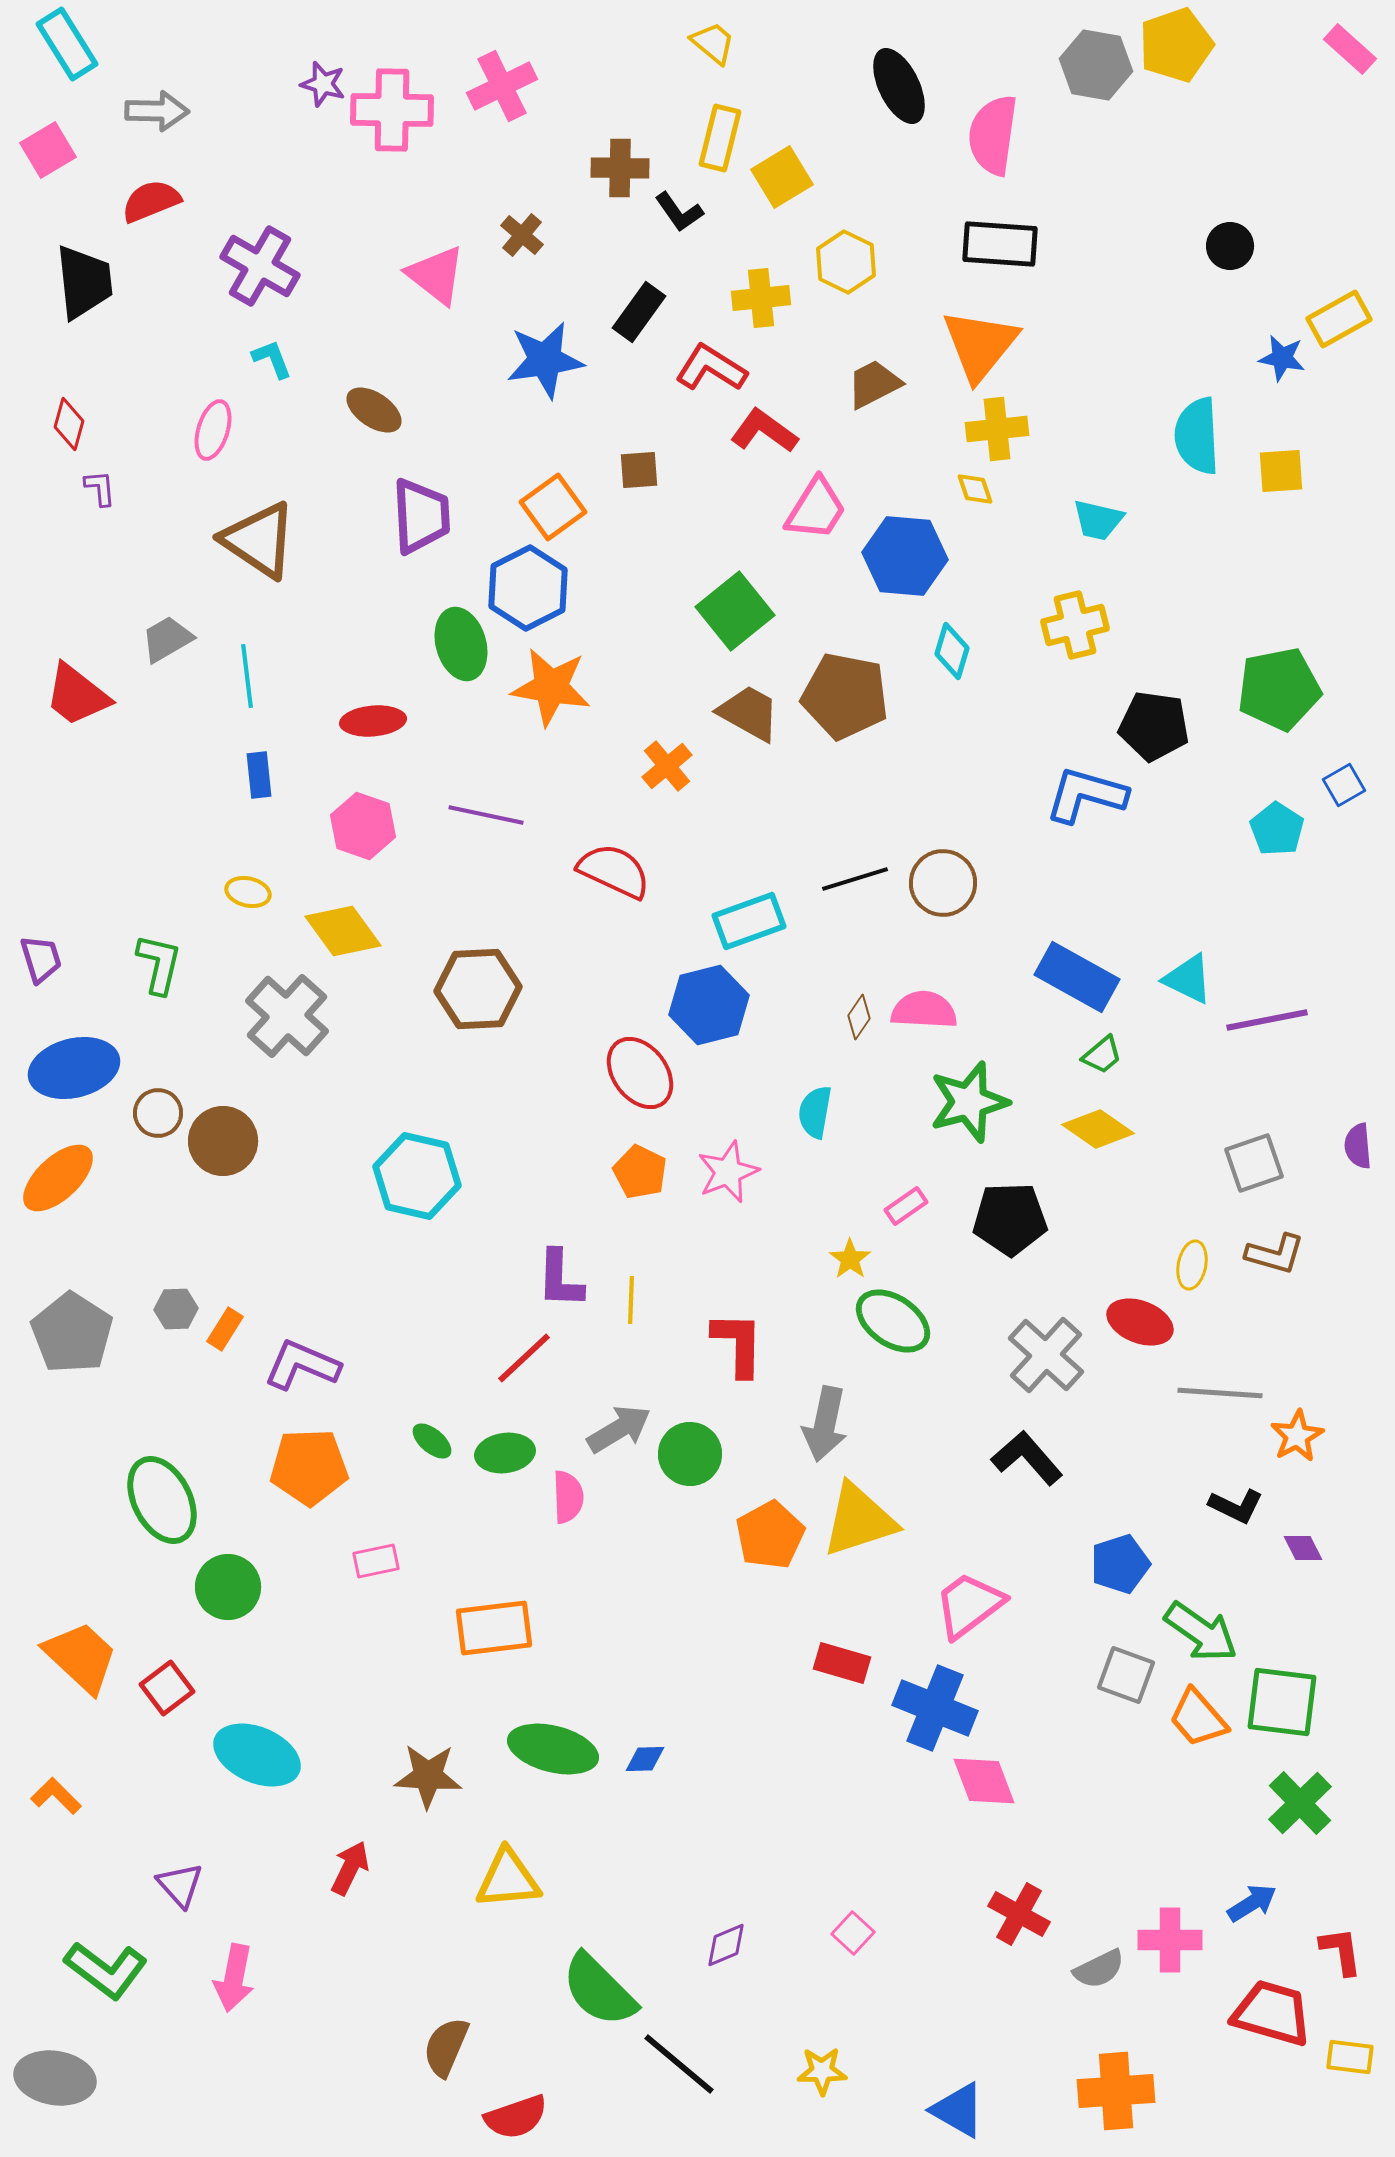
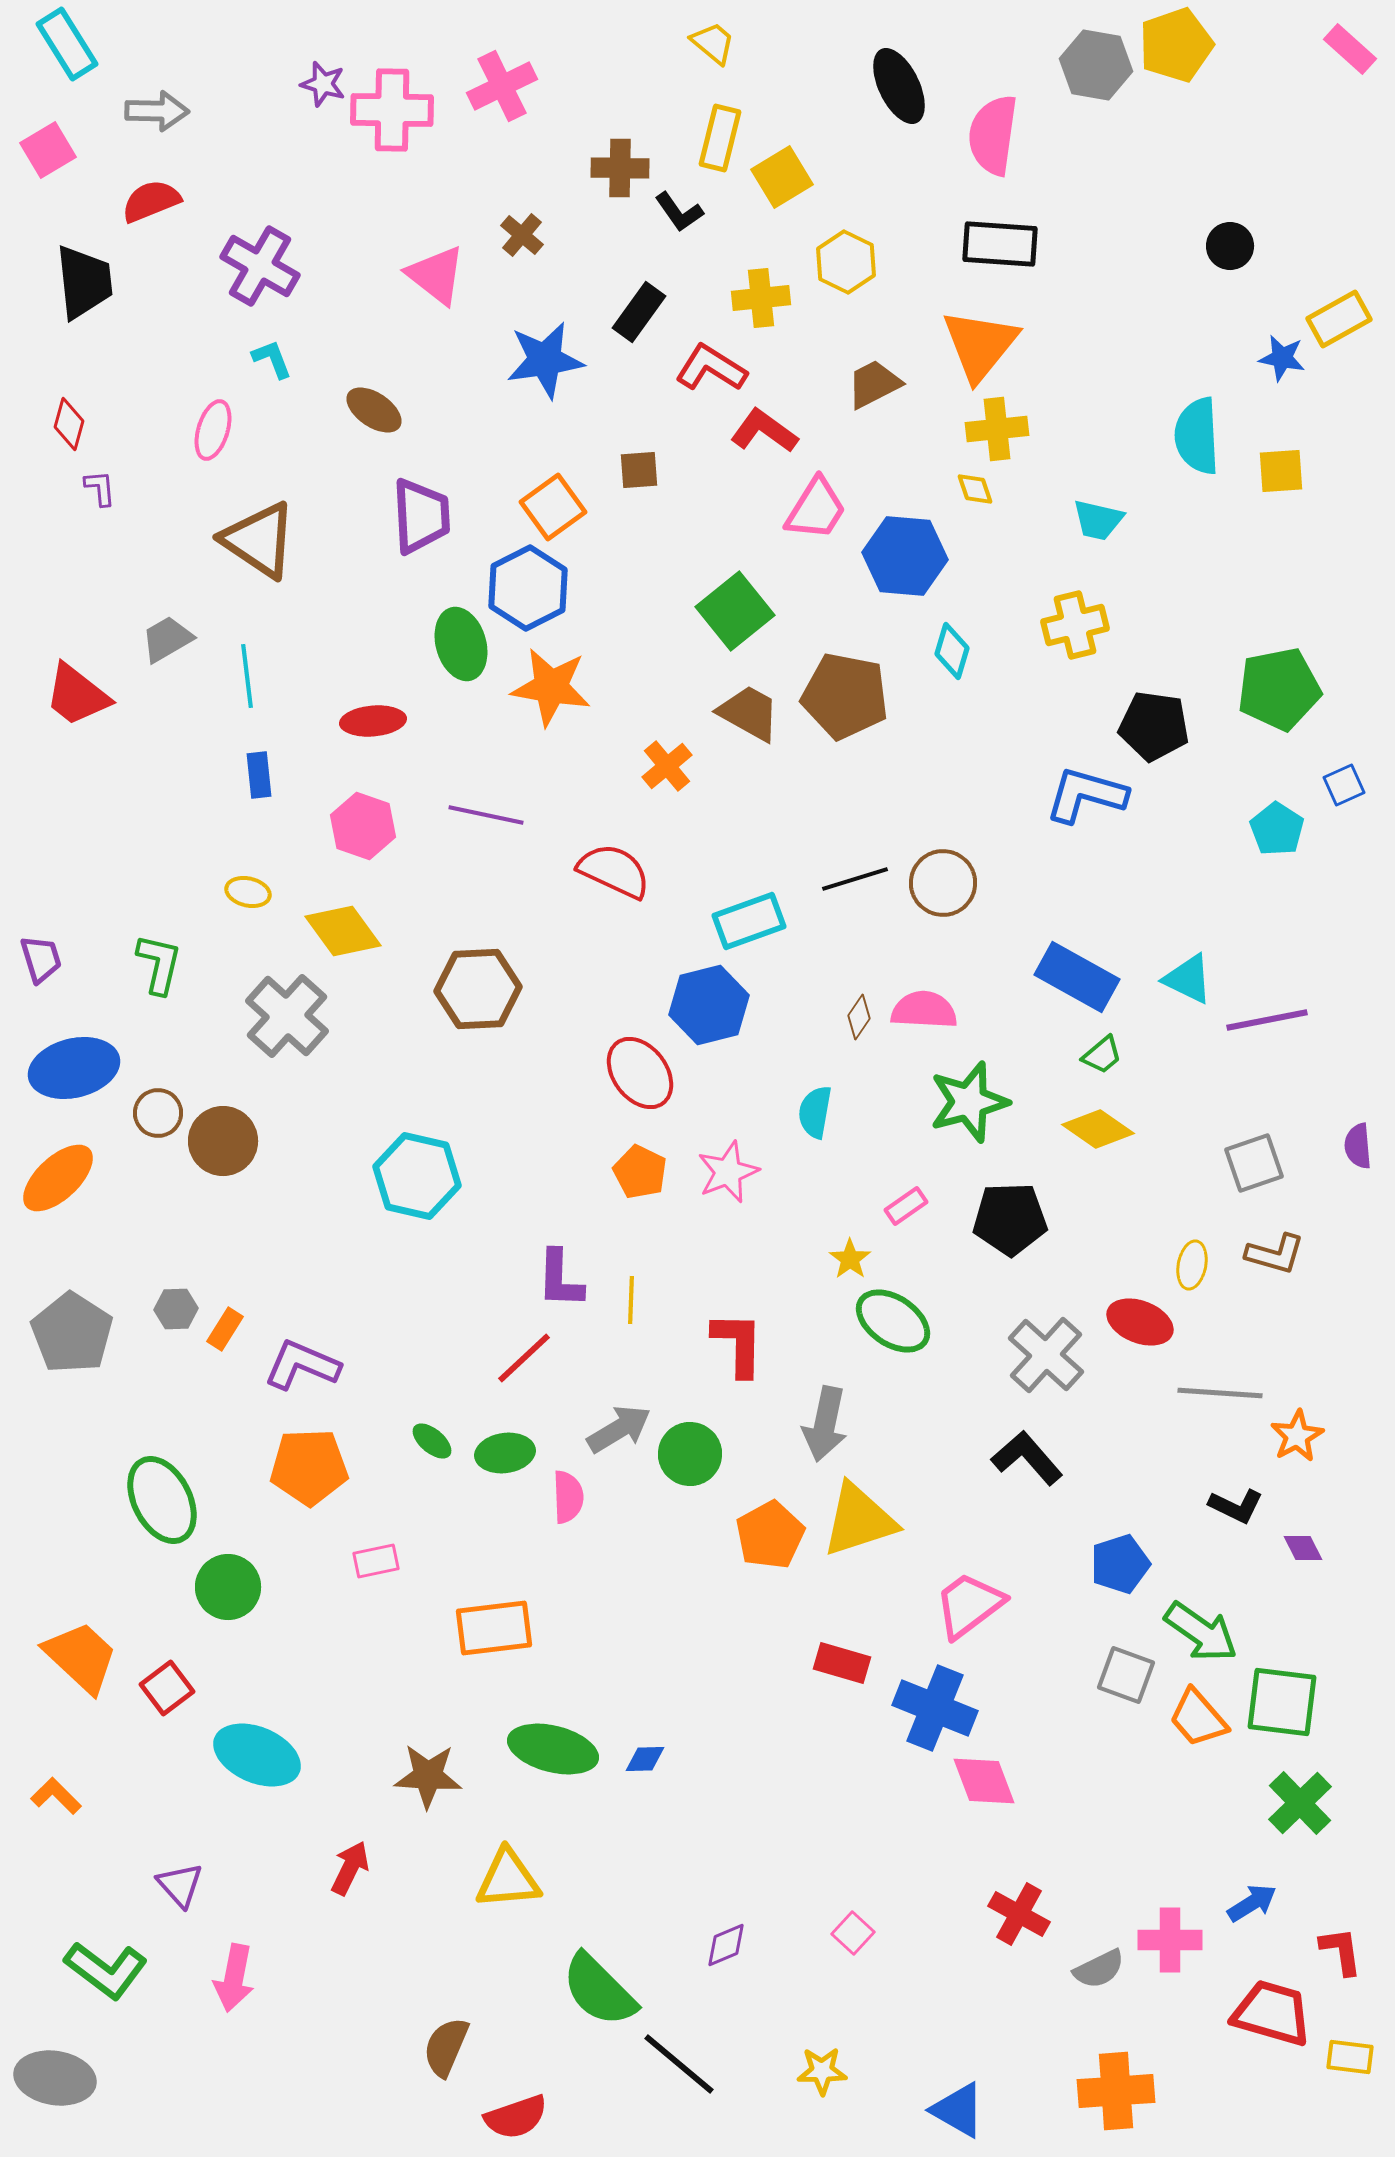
blue square at (1344, 785): rotated 6 degrees clockwise
